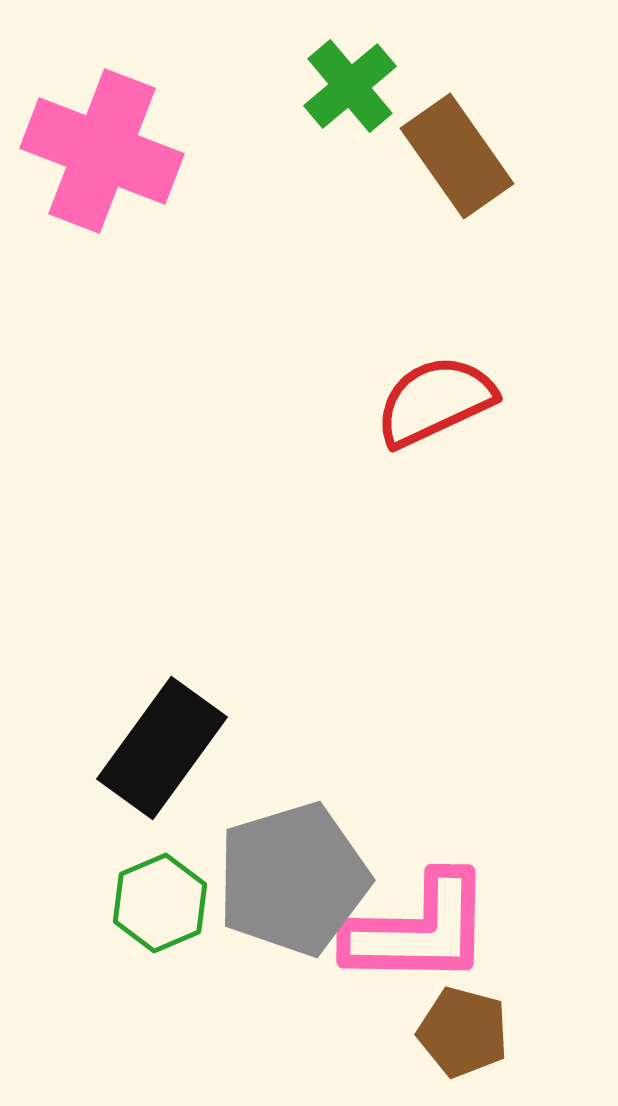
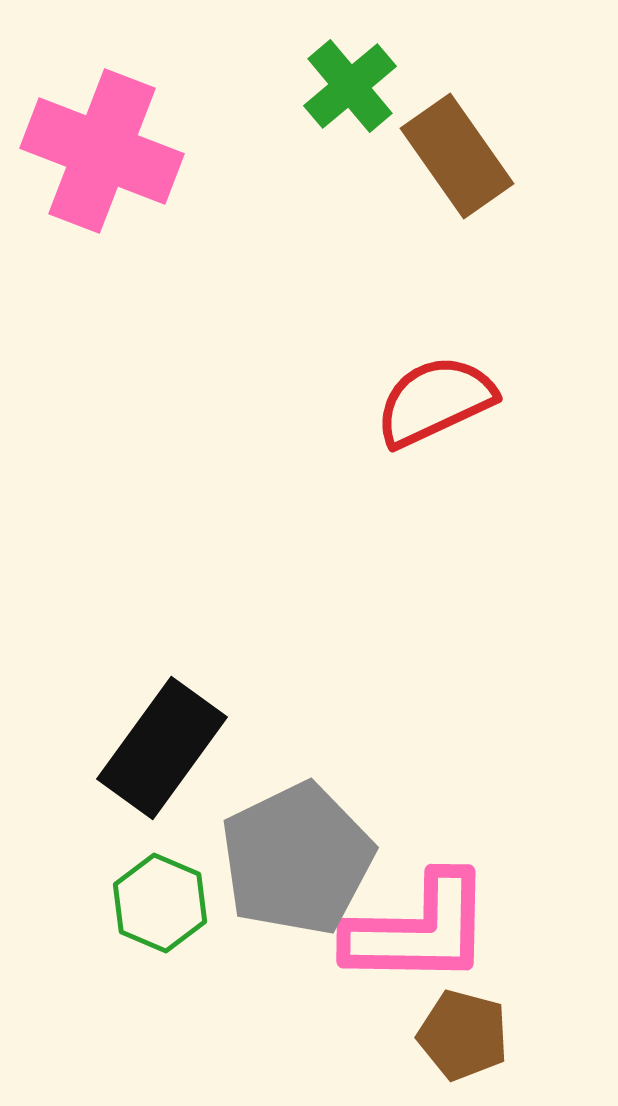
gray pentagon: moved 4 px right, 20 px up; rotated 9 degrees counterclockwise
green hexagon: rotated 14 degrees counterclockwise
brown pentagon: moved 3 px down
